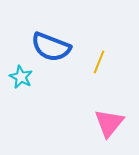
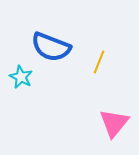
pink triangle: moved 5 px right
